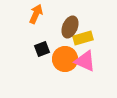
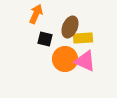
yellow rectangle: rotated 12 degrees clockwise
black square: moved 3 px right, 10 px up; rotated 35 degrees clockwise
